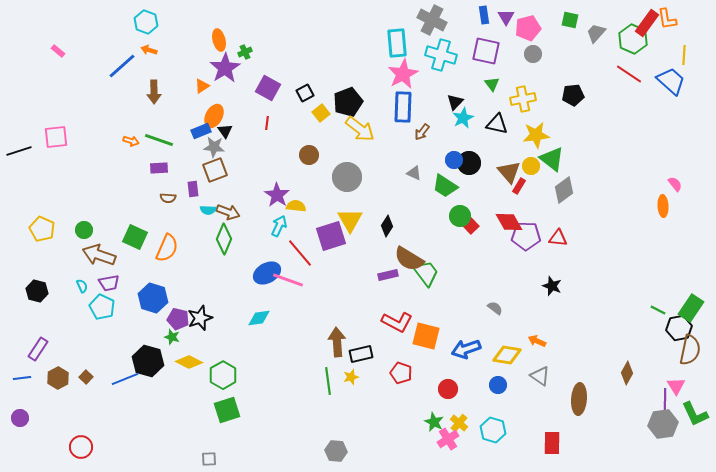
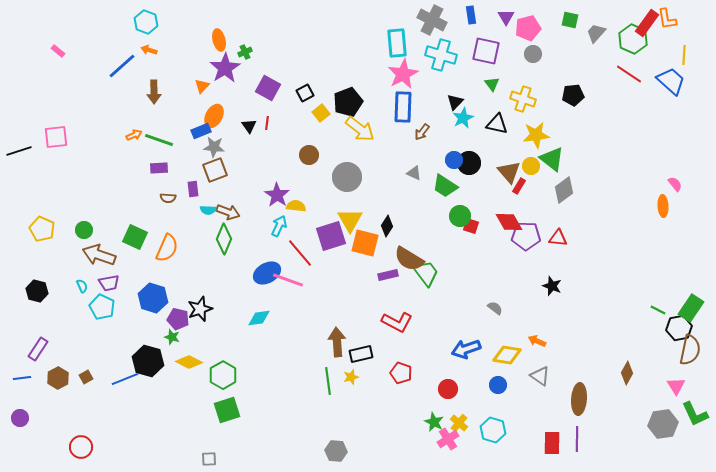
blue rectangle at (484, 15): moved 13 px left
orange triangle at (202, 86): rotated 14 degrees counterclockwise
yellow cross at (523, 99): rotated 30 degrees clockwise
black triangle at (225, 131): moved 24 px right, 5 px up
orange arrow at (131, 141): moved 3 px right, 6 px up; rotated 42 degrees counterclockwise
red square at (471, 226): rotated 28 degrees counterclockwise
black star at (200, 318): moved 9 px up
orange square at (426, 336): moved 61 px left, 93 px up
brown square at (86, 377): rotated 16 degrees clockwise
purple line at (665, 401): moved 88 px left, 38 px down
